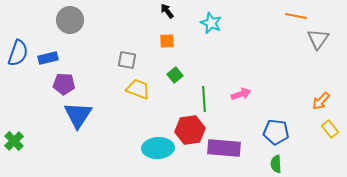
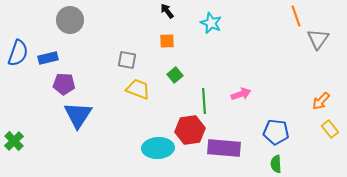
orange line: rotated 60 degrees clockwise
green line: moved 2 px down
